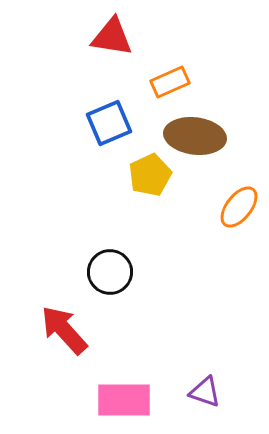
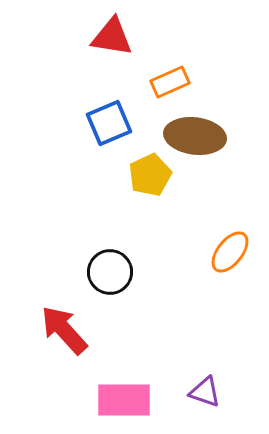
orange ellipse: moved 9 px left, 45 px down
